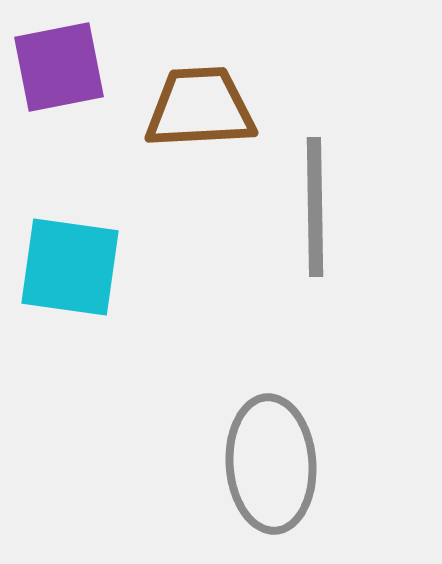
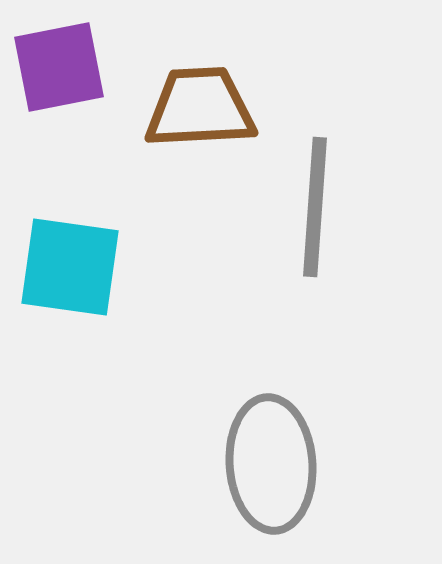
gray line: rotated 5 degrees clockwise
